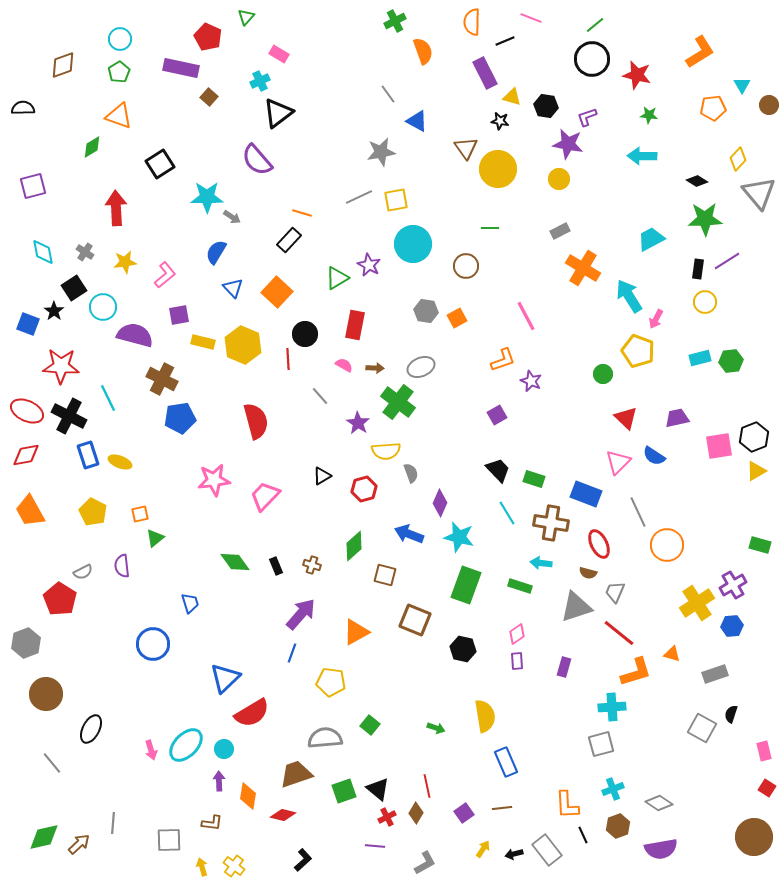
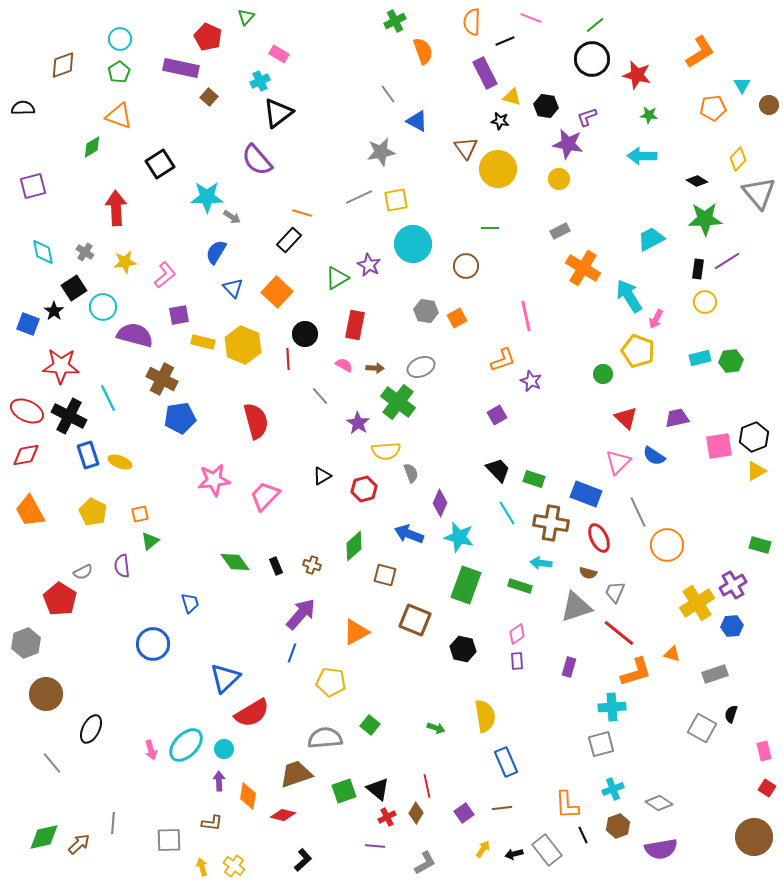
pink line at (526, 316): rotated 16 degrees clockwise
green triangle at (155, 538): moved 5 px left, 3 px down
red ellipse at (599, 544): moved 6 px up
purple rectangle at (564, 667): moved 5 px right
